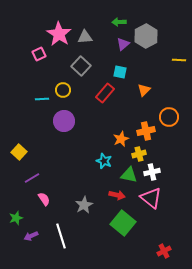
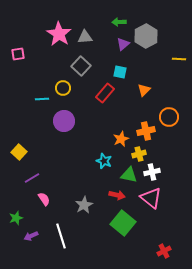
pink square: moved 21 px left; rotated 16 degrees clockwise
yellow line: moved 1 px up
yellow circle: moved 2 px up
